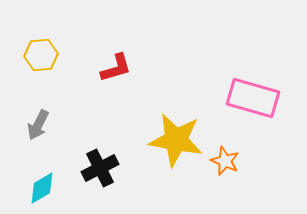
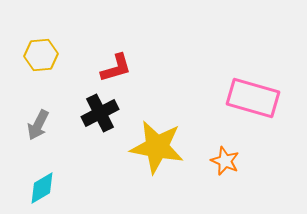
yellow star: moved 19 px left, 7 px down
black cross: moved 55 px up
